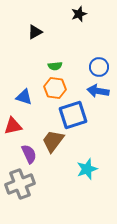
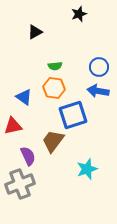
orange hexagon: moved 1 px left
blue triangle: rotated 18 degrees clockwise
purple semicircle: moved 1 px left, 2 px down
